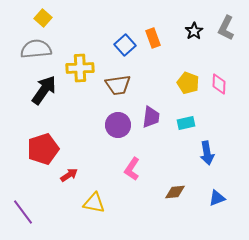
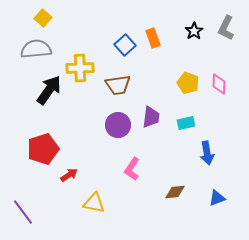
black arrow: moved 5 px right
